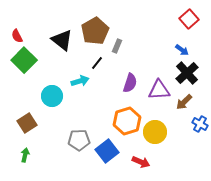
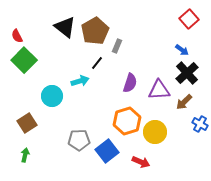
black triangle: moved 3 px right, 13 px up
